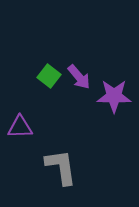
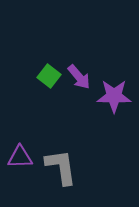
purple triangle: moved 30 px down
